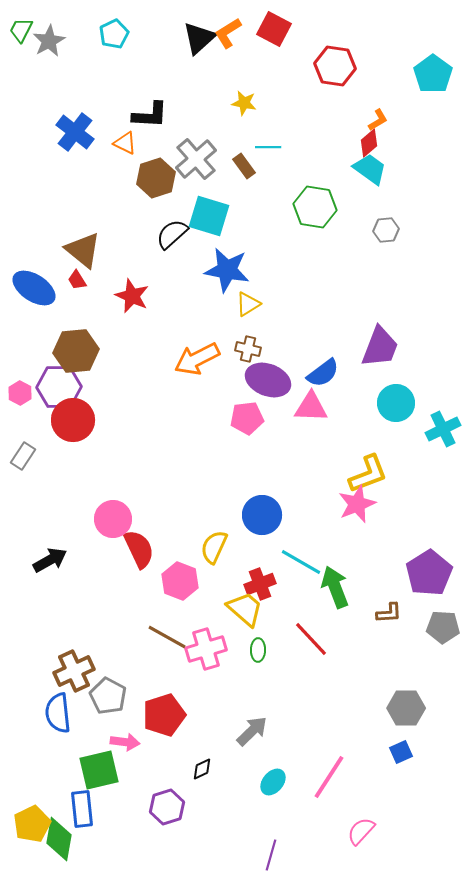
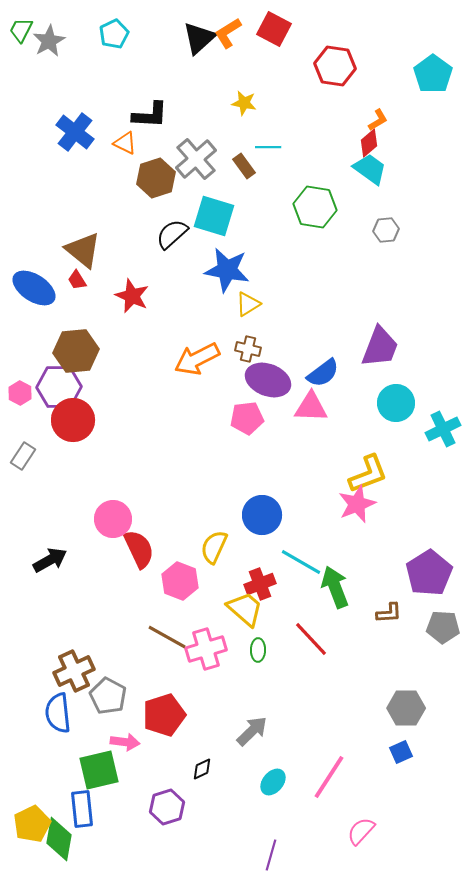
cyan square at (209, 216): moved 5 px right
